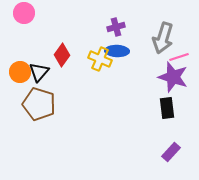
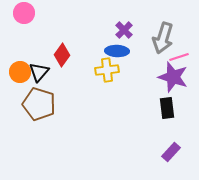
purple cross: moved 8 px right, 3 px down; rotated 30 degrees counterclockwise
yellow cross: moved 7 px right, 11 px down; rotated 30 degrees counterclockwise
